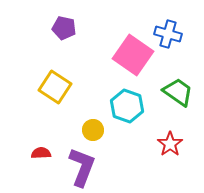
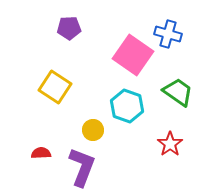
purple pentagon: moved 5 px right; rotated 15 degrees counterclockwise
